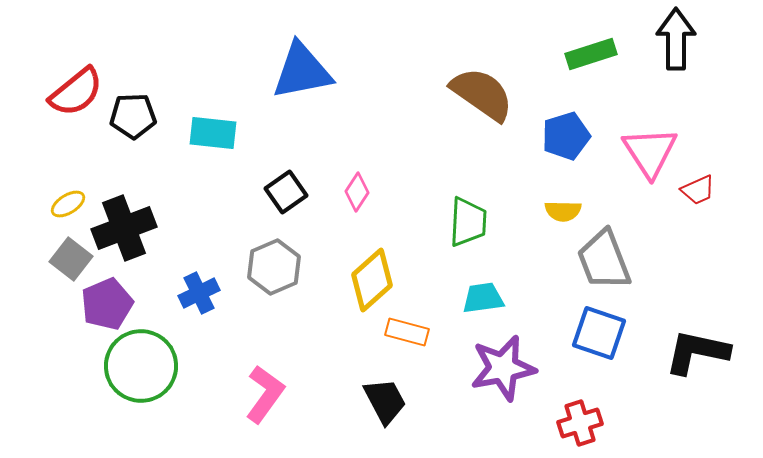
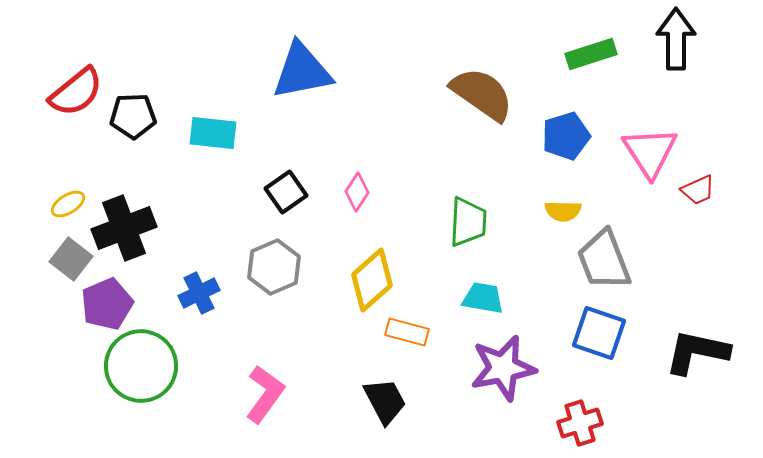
cyan trapezoid: rotated 18 degrees clockwise
